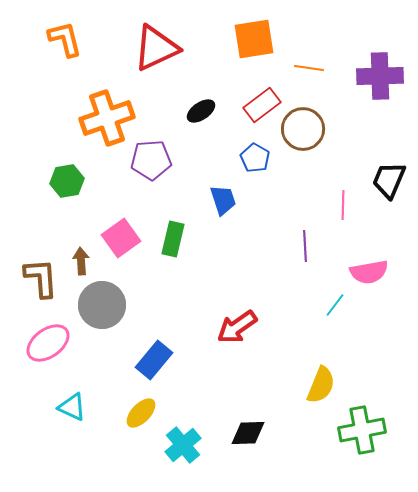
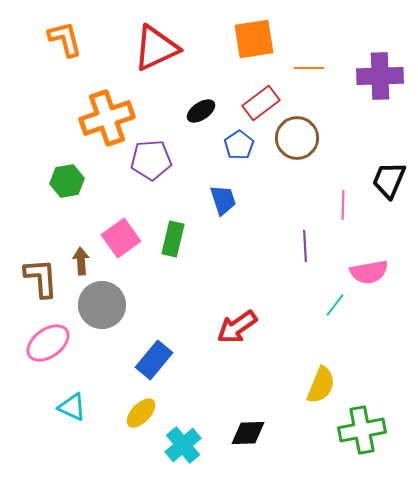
orange line: rotated 8 degrees counterclockwise
red rectangle: moved 1 px left, 2 px up
brown circle: moved 6 px left, 9 px down
blue pentagon: moved 16 px left, 13 px up; rotated 8 degrees clockwise
